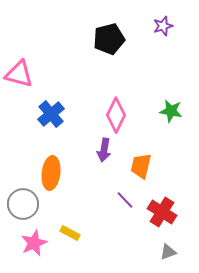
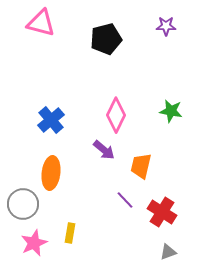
purple star: moved 3 px right; rotated 18 degrees clockwise
black pentagon: moved 3 px left
pink triangle: moved 22 px right, 51 px up
blue cross: moved 6 px down
purple arrow: rotated 60 degrees counterclockwise
yellow rectangle: rotated 72 degrees clockwise
